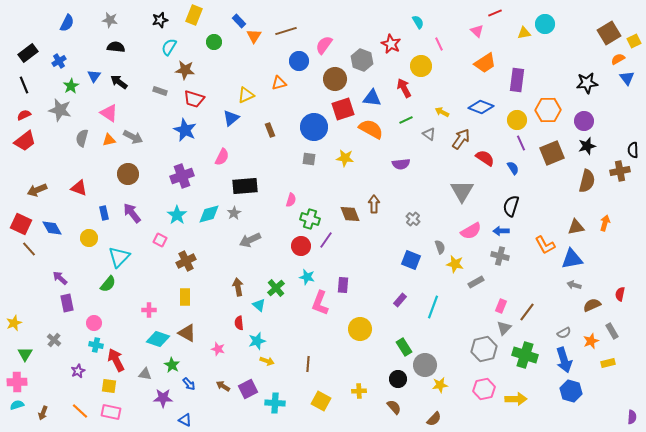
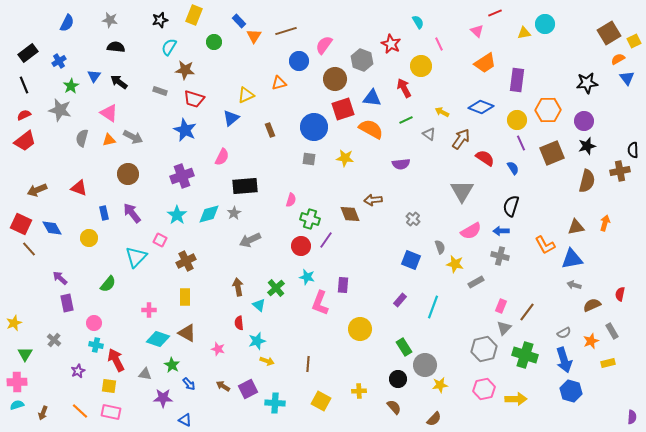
brown arrow at (374, 204): moved 1 px left, 4 px up; rotated 96 degrees counterclockwise
cyan triangle at (119, 257): moved 17 px right
